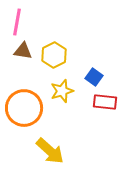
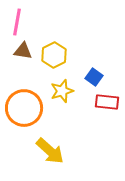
red rectangle: moved 2 px right
